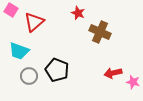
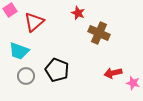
pink square: moved 1 px left; rotated 24 degrees clockwise
brown cross: moved 1 px left, 1 px down
gray circle: moved 3 px left
pink star: moved 1 px down
